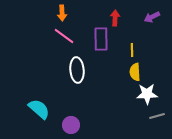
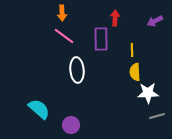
purple arrow: moved 3 px right, 4 px down
white star: moved 1 px right, 1 px up
